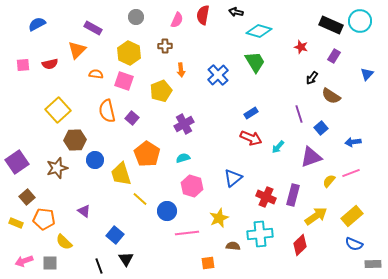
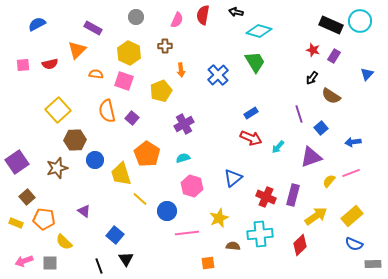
red star at (301, 47): moved 12 px right, 3 px down
